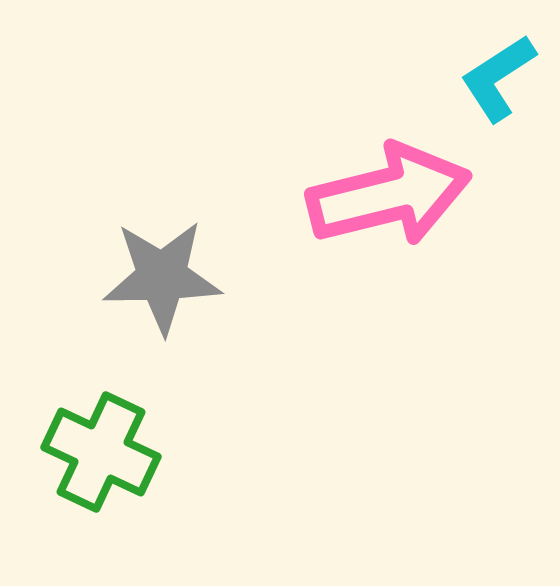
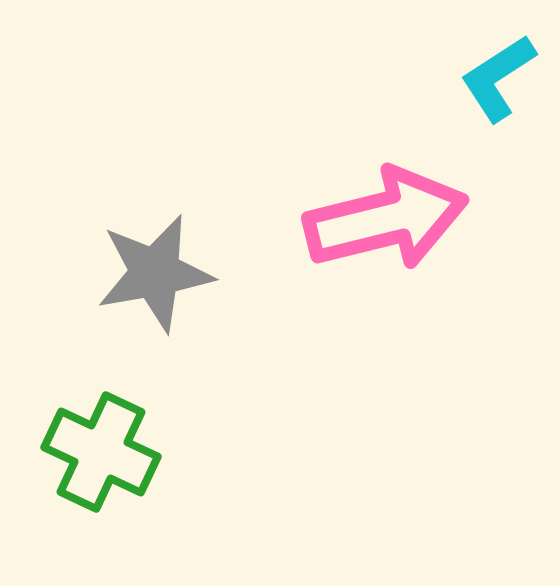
pink arrow: moved 3 px left, 24 px down
gray star: moved 7 px left, 4 px up; rotated 9 degrees counterclockwise
